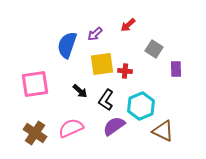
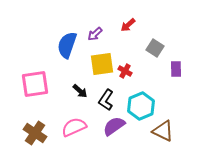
gray square: moved 1 px right, 1 px up
red cross: rotated 24 degrees clockwise
pink semicircle: moved 3 px right, 1 px up
